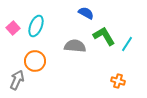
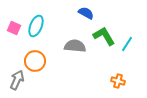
pink square: moved 1 px right; rotated 24 degrees counterclockwise
